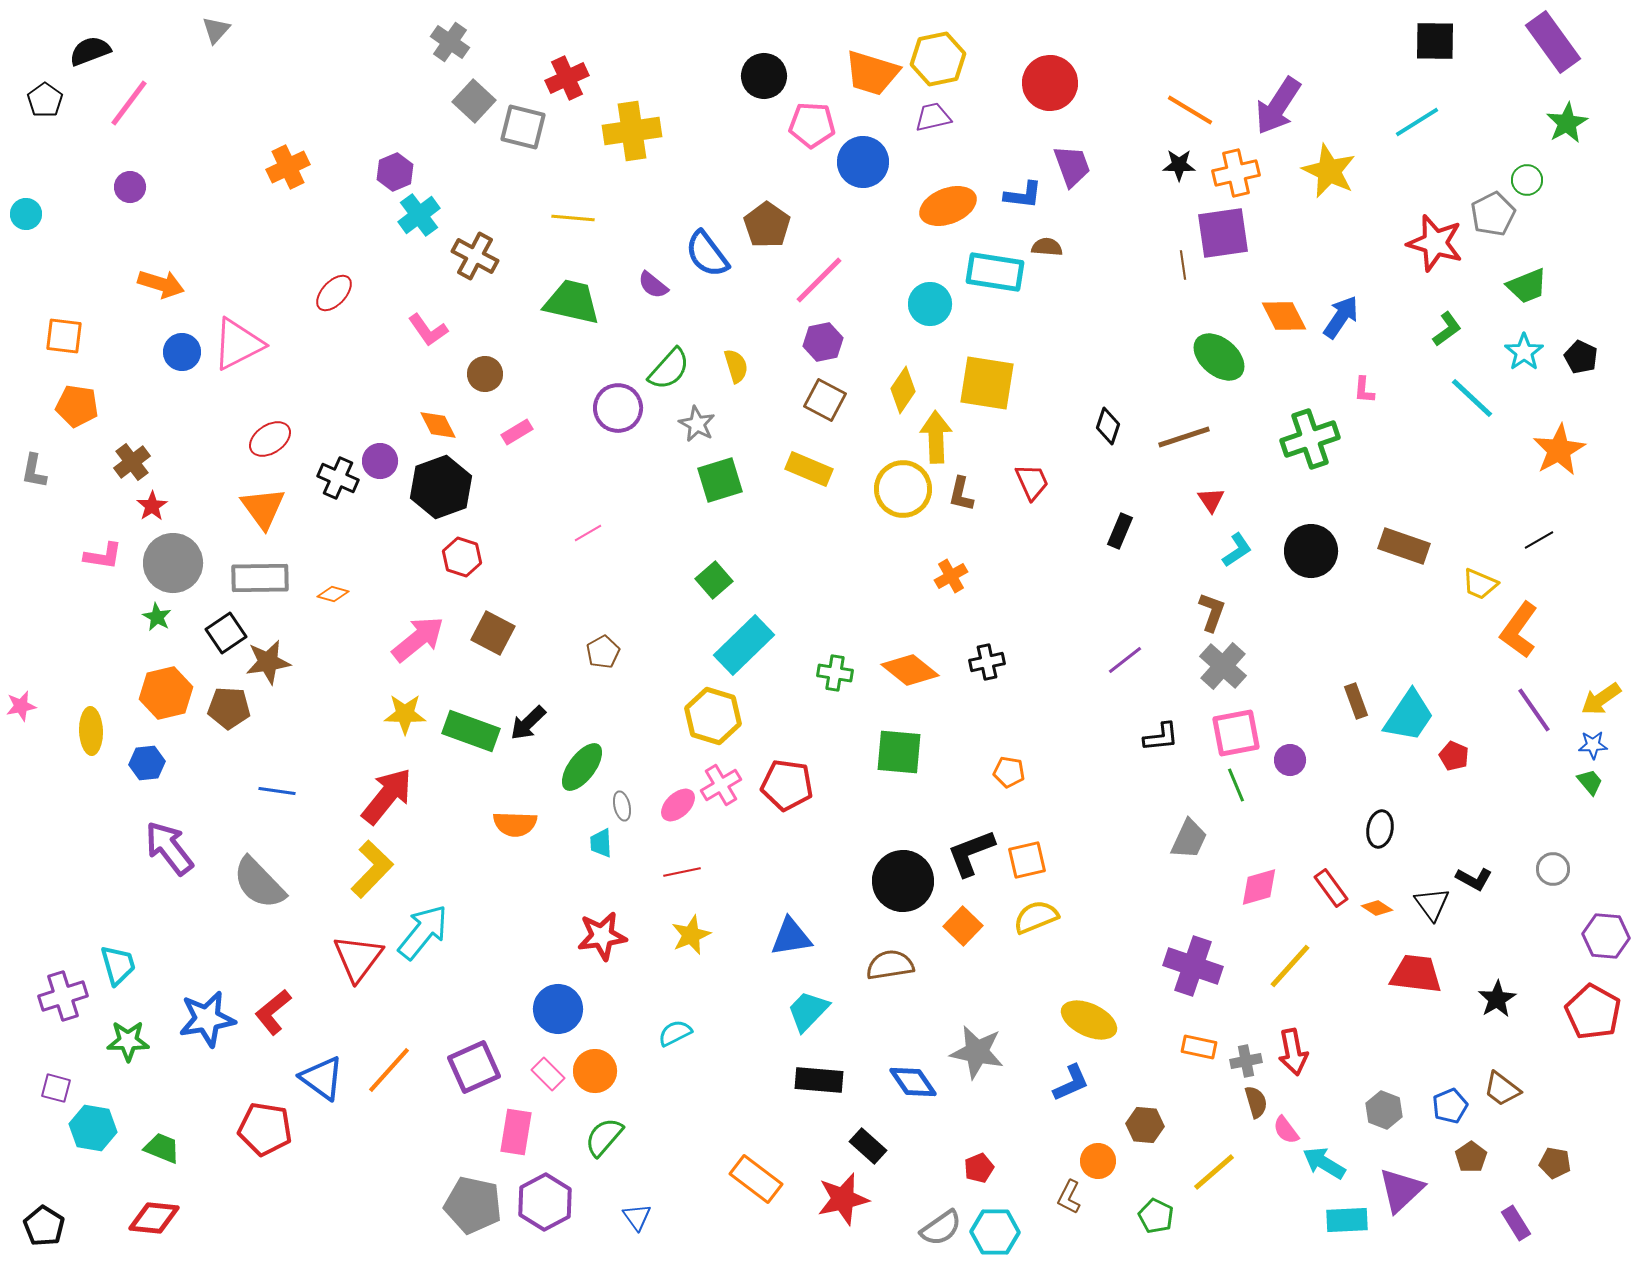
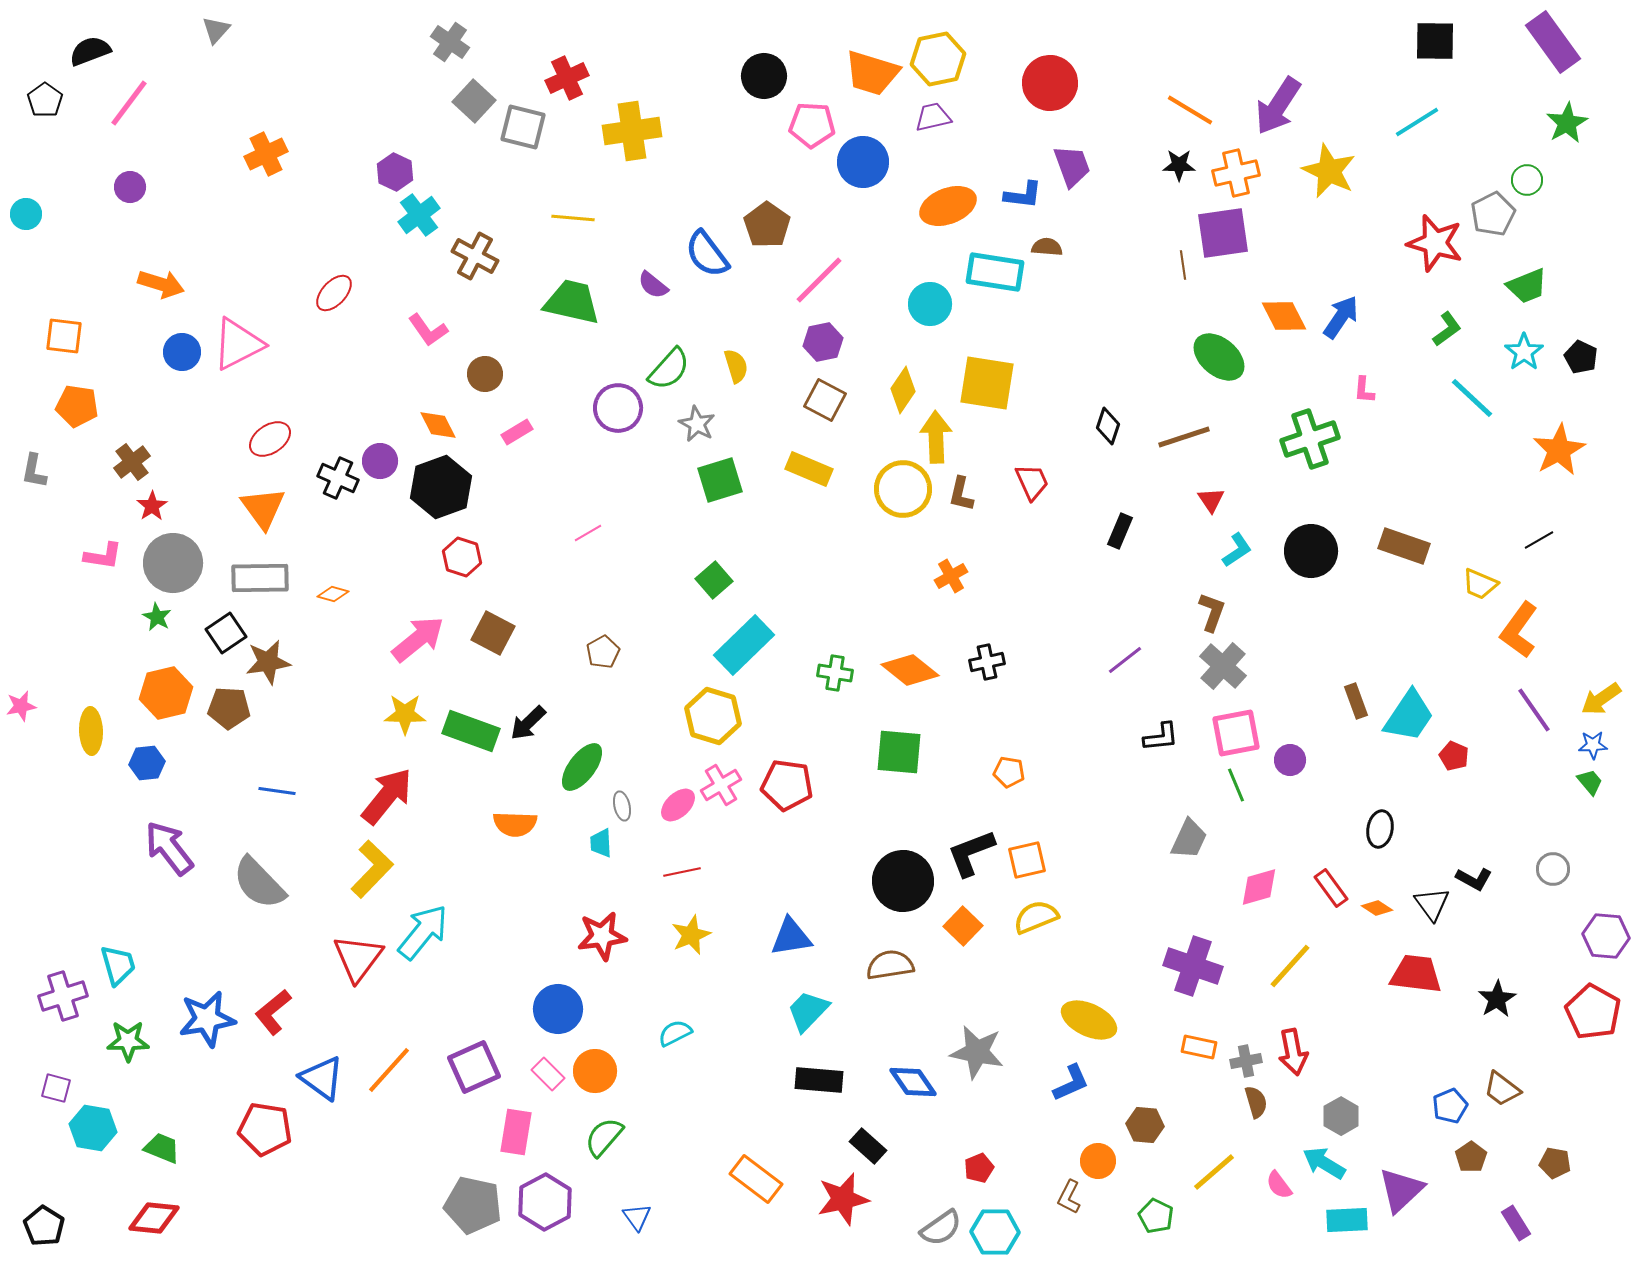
orange cross at (288, 167): moved 22 px left, 13 px up
purple hexagon at (395, 172): rotated 12 degrees counterclockwise
gray hexagon at (1384, 1110): moved 43 px left, 6 px down; rotated 9 degrees clockwise
pink semicircle at (1286, 1130): moved 7 px left, 55 px down
